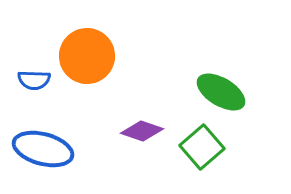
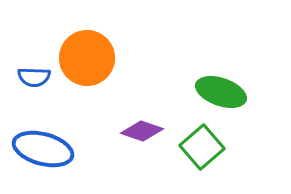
orange circle: moved 2 px down
blue semicircle: moved 3 px up
green ellipse: rotated 12 degrees counterclockwise
